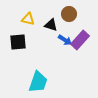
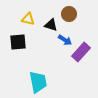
purple rectangle: moved 1 px right, 12 px down
cyan trapezoid: rotated 30 degrees counterclockwise
